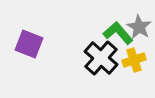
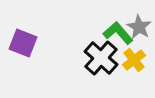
purple square: moved 6 px left, 1 px up
yellow cross: rotated 20 degrees counterclockwise
